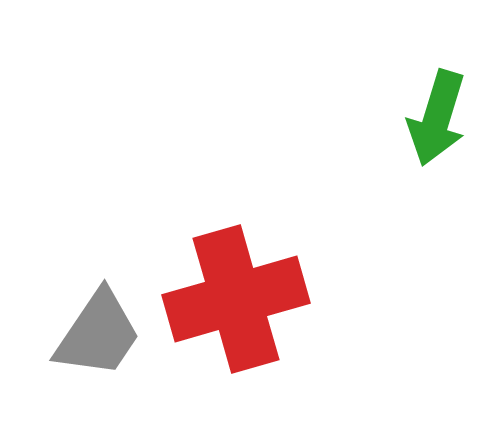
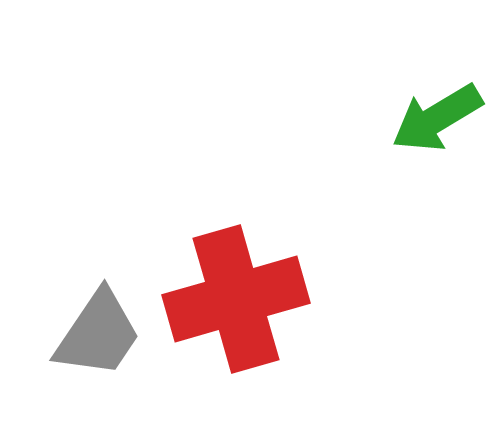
green arrow: rotated 42 degrees clockwise
